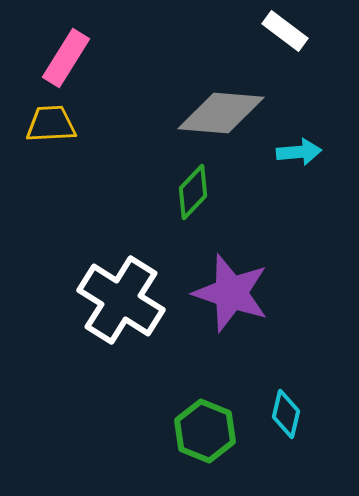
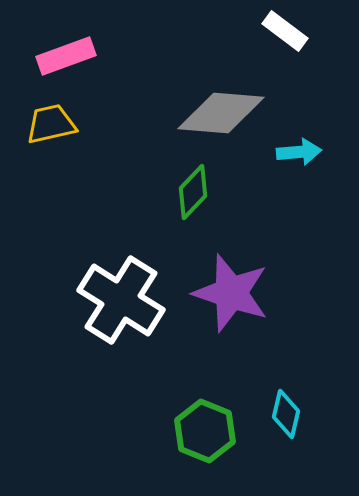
pink rectangle: moved 2 px up; rotated 38 degrees clockwise
yellow trapezoid: rotated 10 degrees counterclockwise
